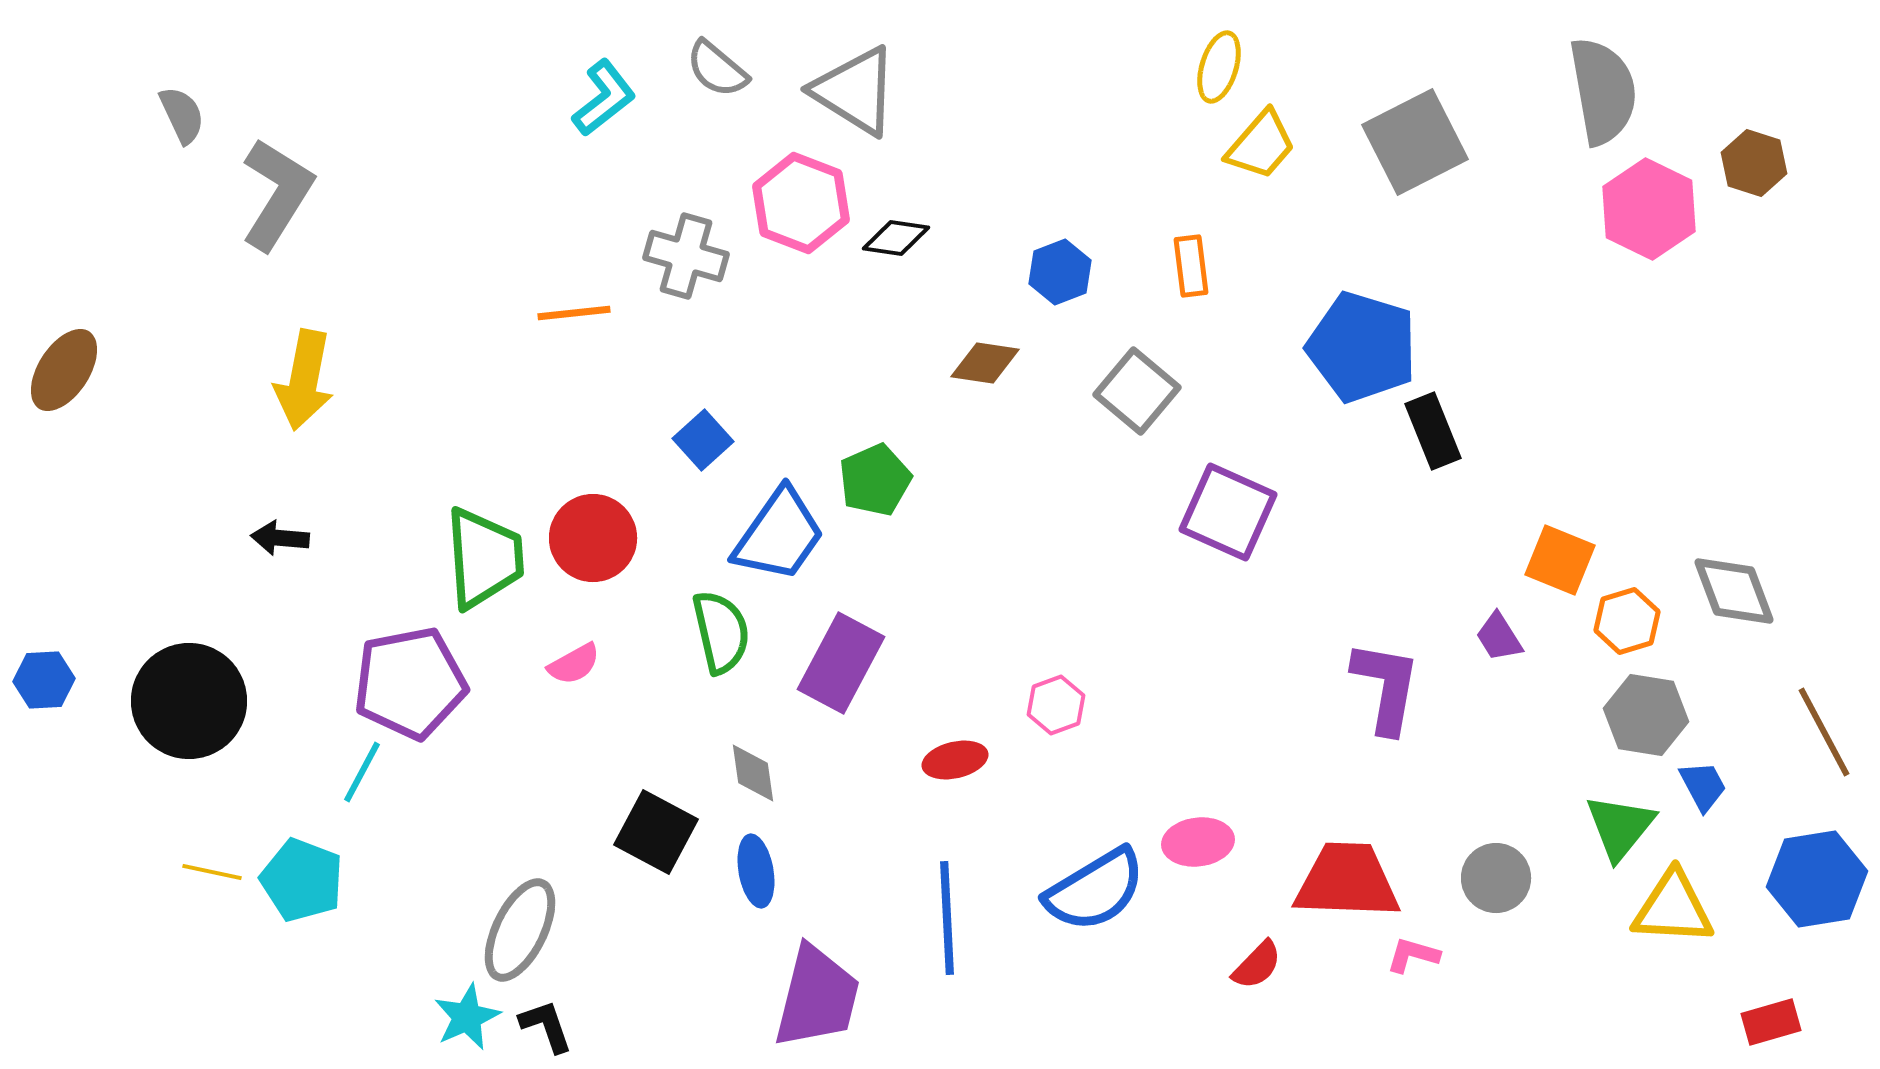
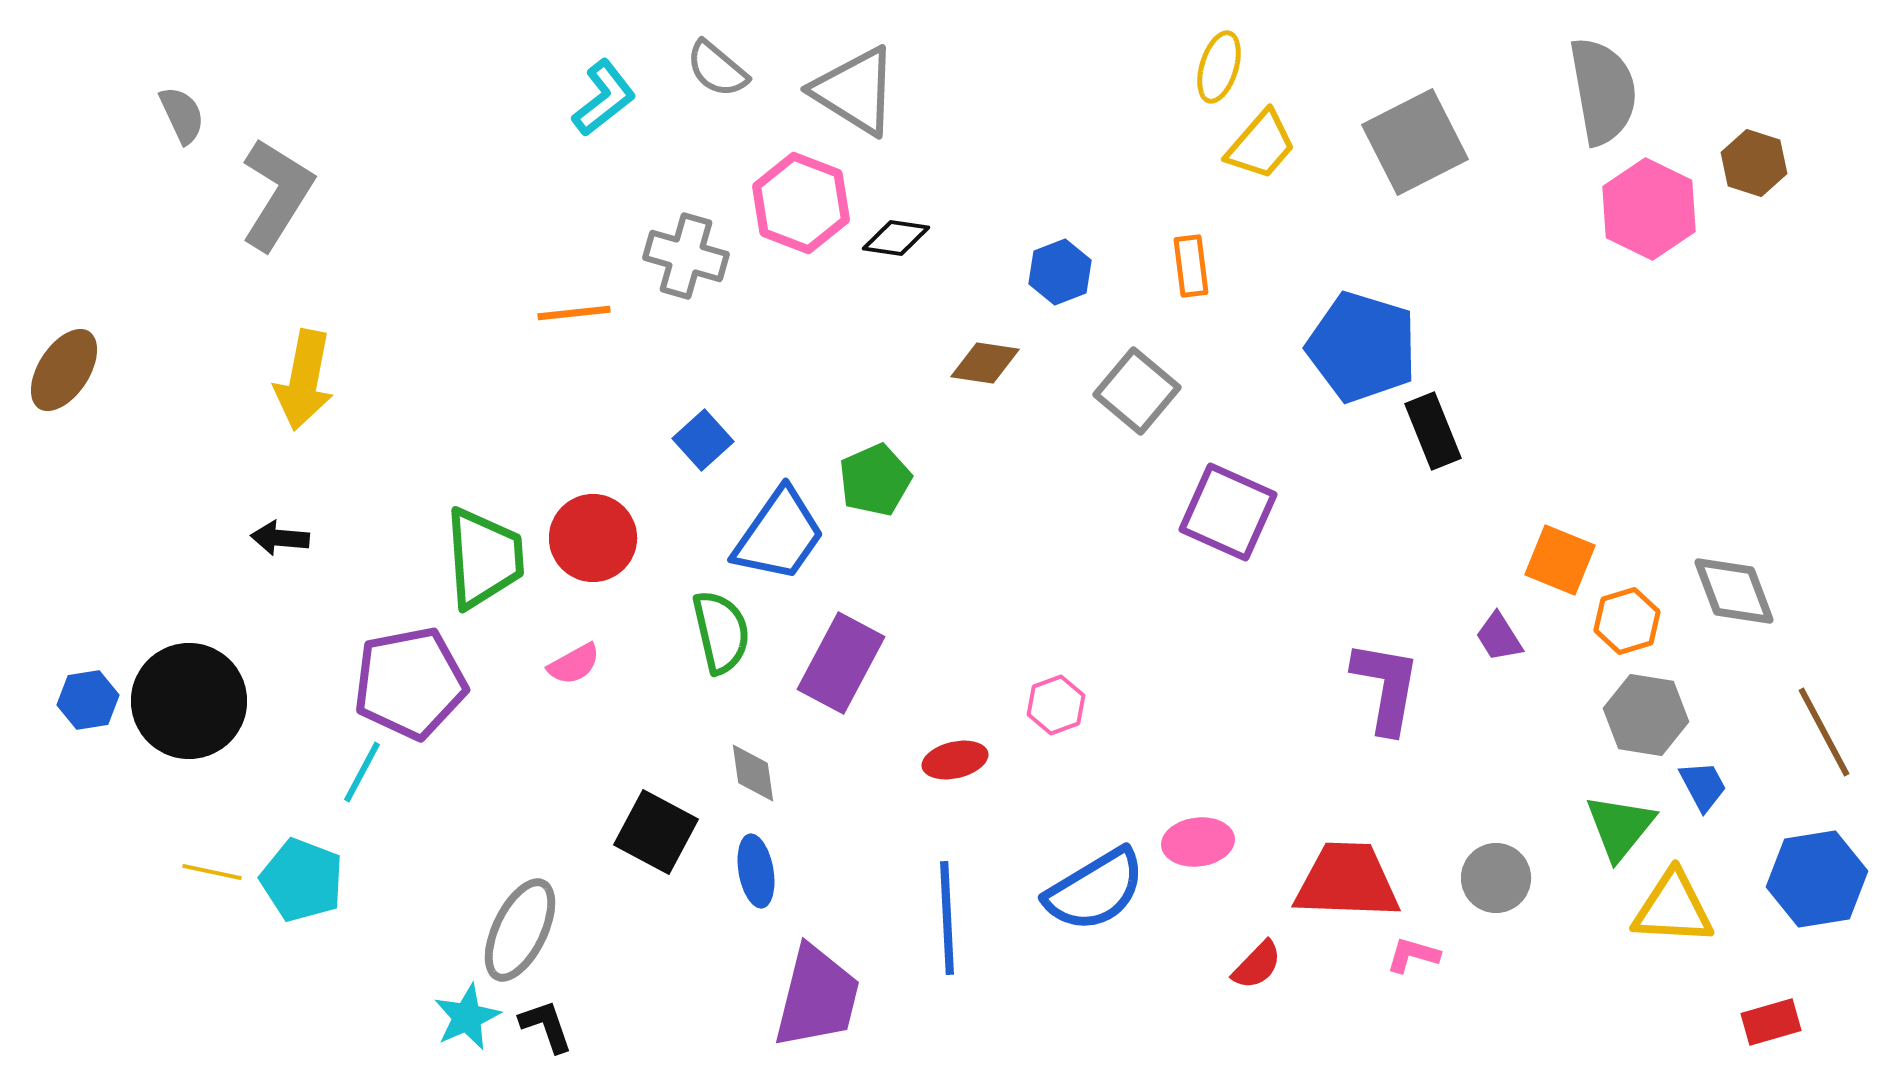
blue hexagon at (44, 680): moved 44 px right, 20 px down; rotated 6 degrees counterclockwise
